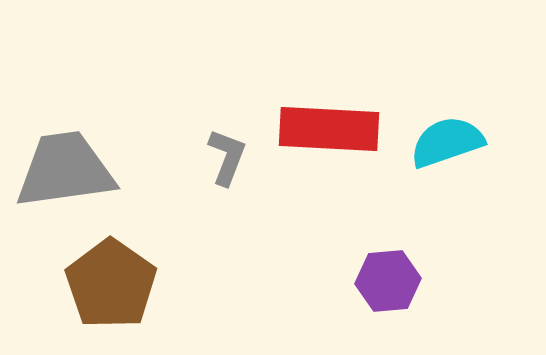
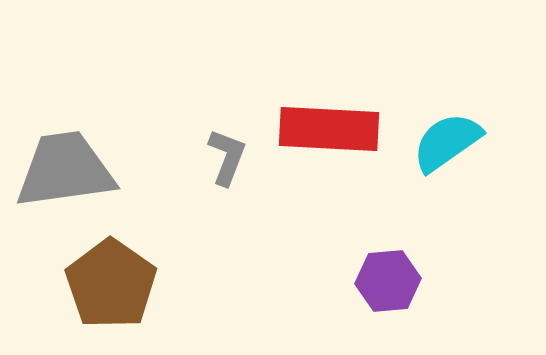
cyan semicircle: rotated 16 degrees counterclockwise
